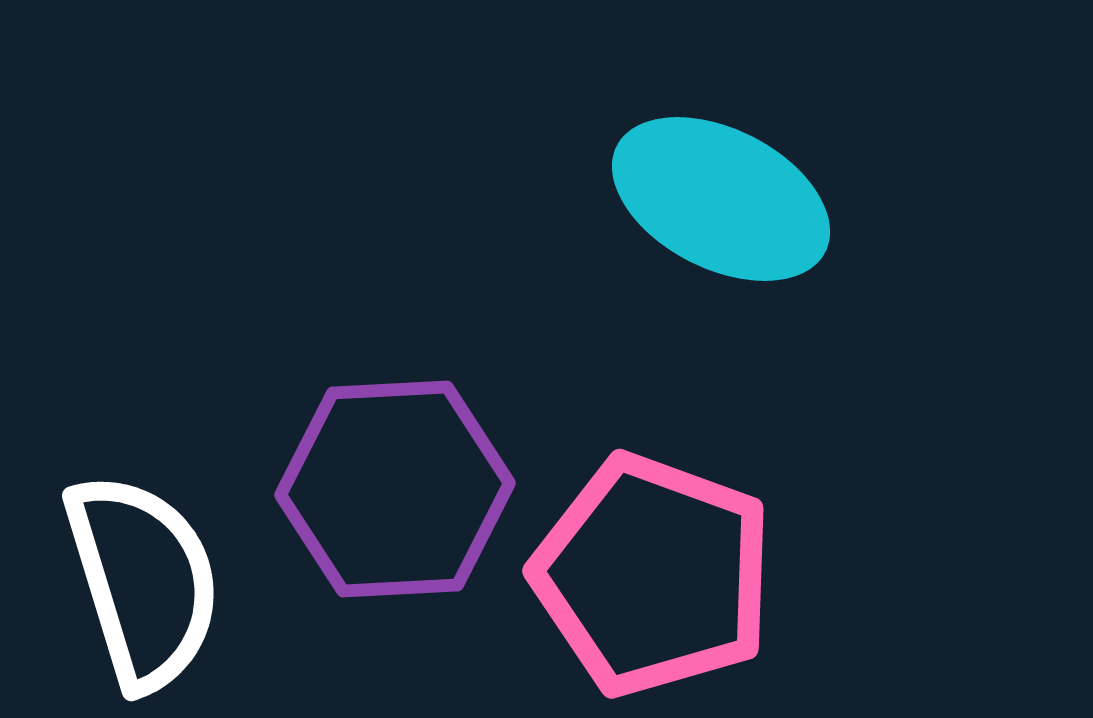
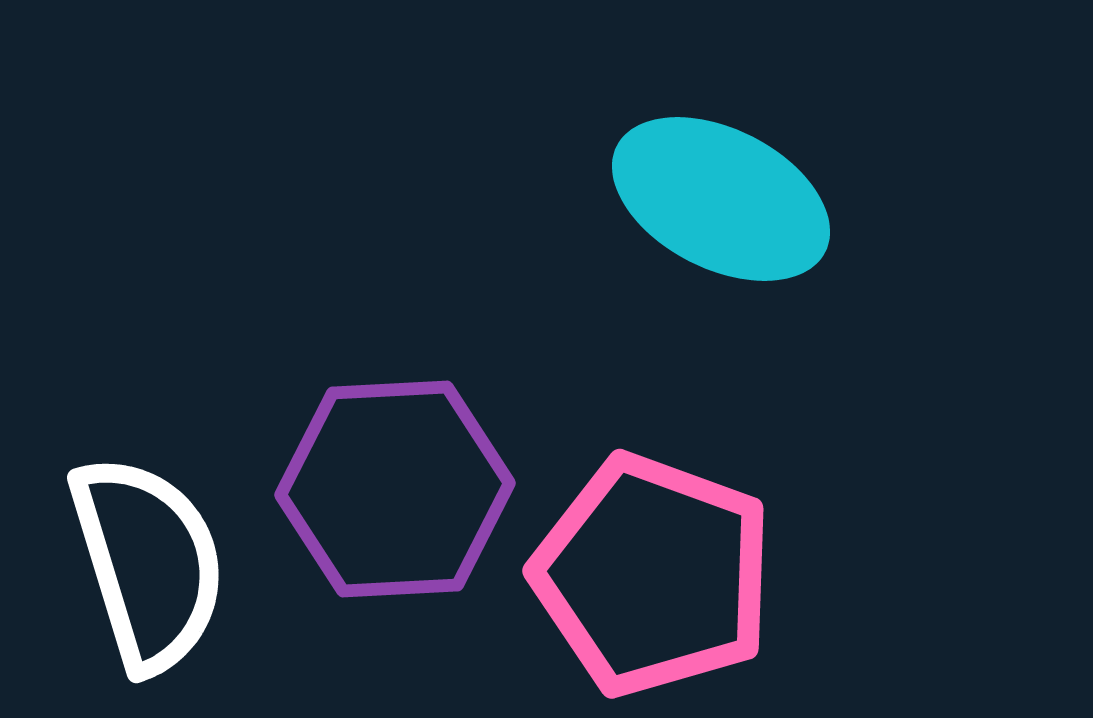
white semicircle: moved 5 px right, 18 px up
